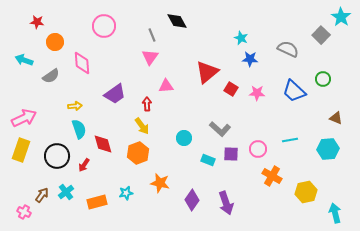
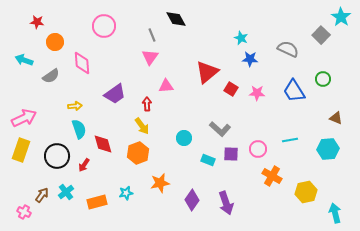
black diamond at (177, 21): moved 1 px left, 2 px up
blue trapezoid at (294, 91): rotated 15 degrees clockwise
orange star at (160, 183): rotated 24 degrees counterclockwise
